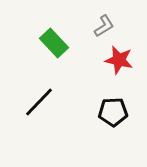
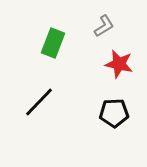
green rectangle: moved 1 px left; rotated 64 degrees clockwise
red star: moved 4 px down
black pentagon: moved 1 px right, 1 px down
